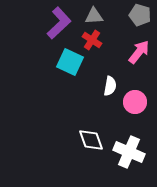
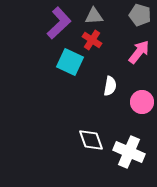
pink circle: moved 7 px right
